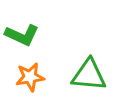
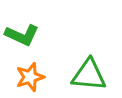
orange star: rotated 8 degrees counterclockwise
